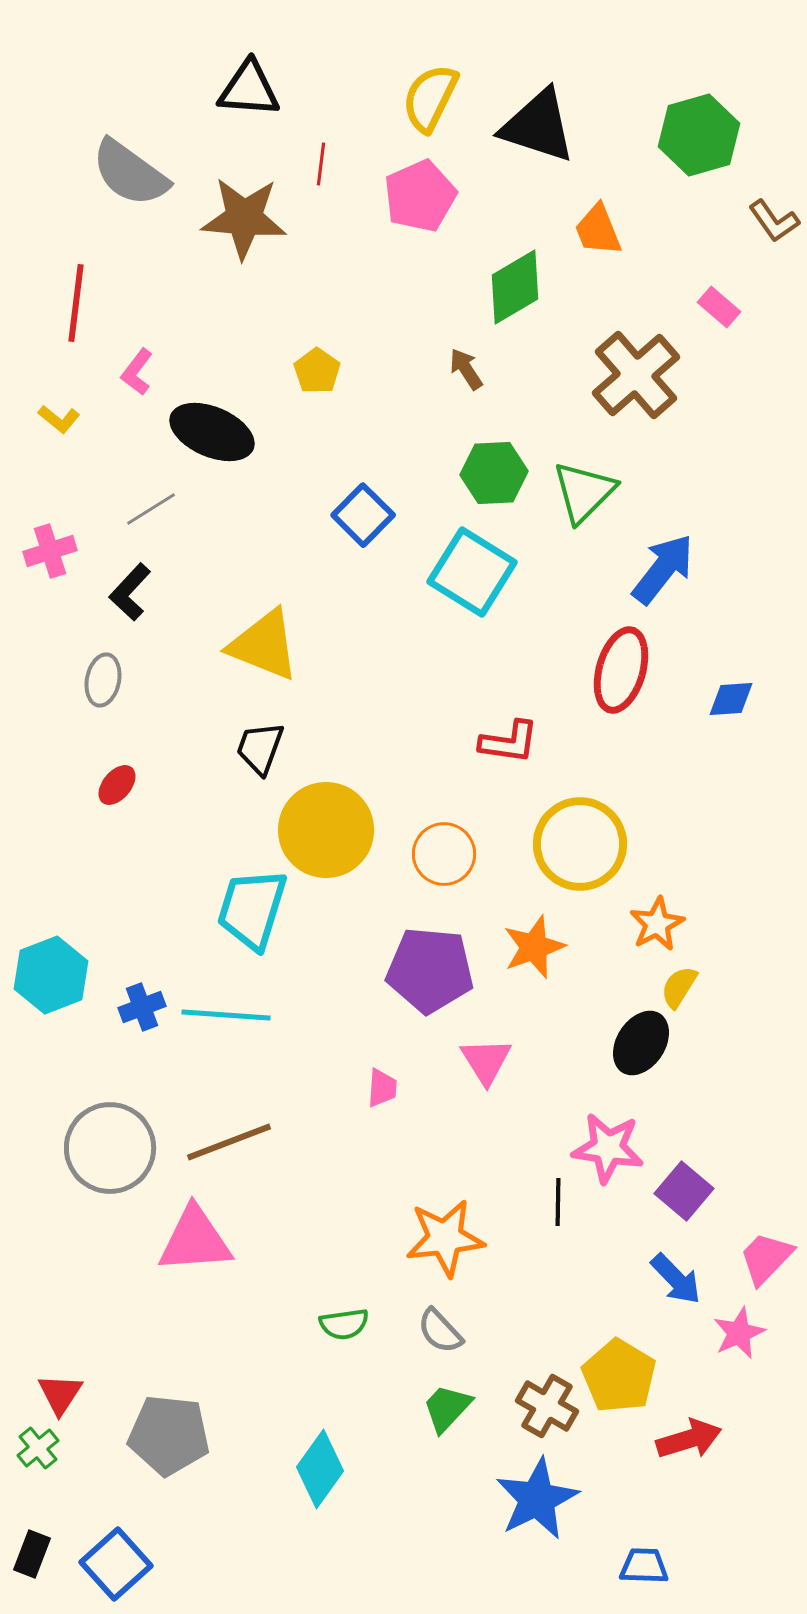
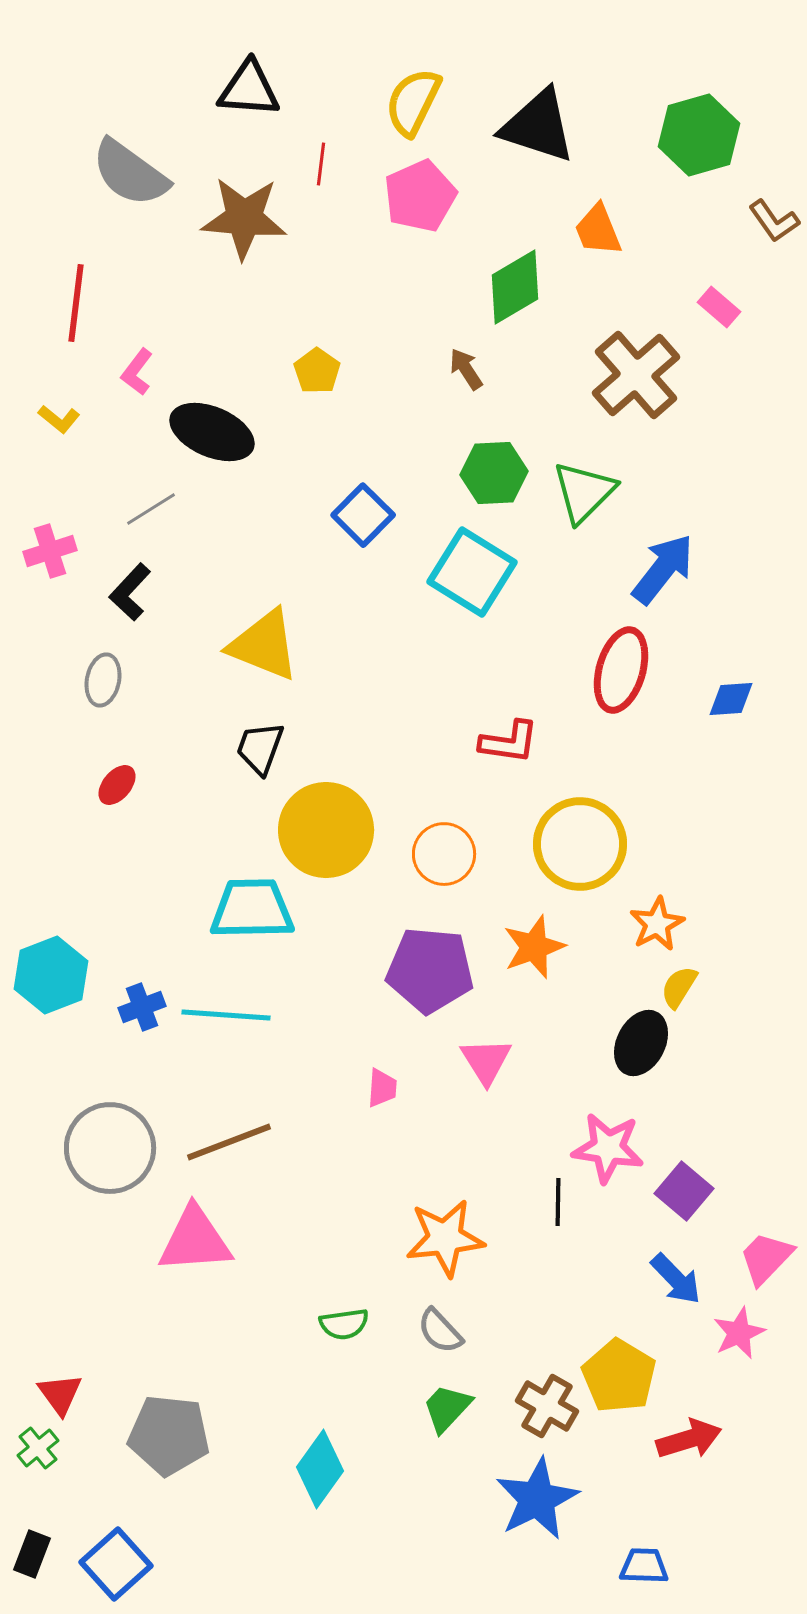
yellow semicircle at (430, 98): moved 17 px left, 4 px down
cyan trapezoid at (252, 909): rotated 72 degrees clockwise
black ellipse at (641, 1043): rotated 6 degrees counterclockwise
red triangle at (60, 1394): rotated 9 degrees counterclockwise
